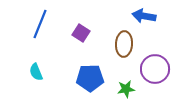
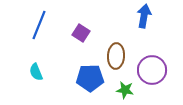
blue arrow: rotated 90 degrees clockwise
blue line: moved 1 px left, 1 px down
brown ellipse: moved 8 px left, 12 px down
purple circle: moved 3 px left, 1 px down
green star: moved 1 px left, 1 px down; rotated 18 degrees clockwise
